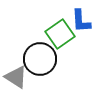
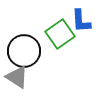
black circle: moved 16 px left, 8 px up
gray triangle: moved 1 px right
